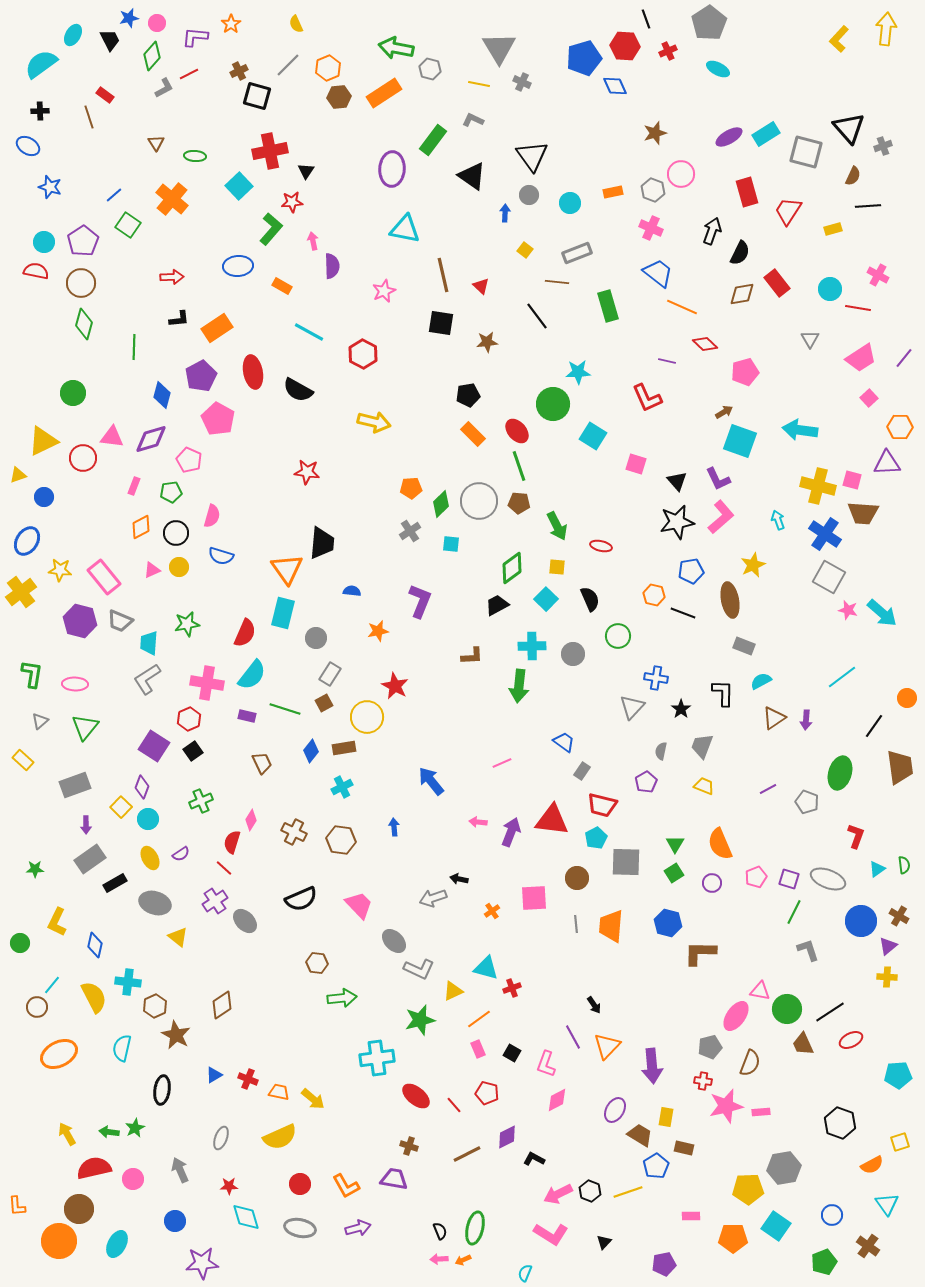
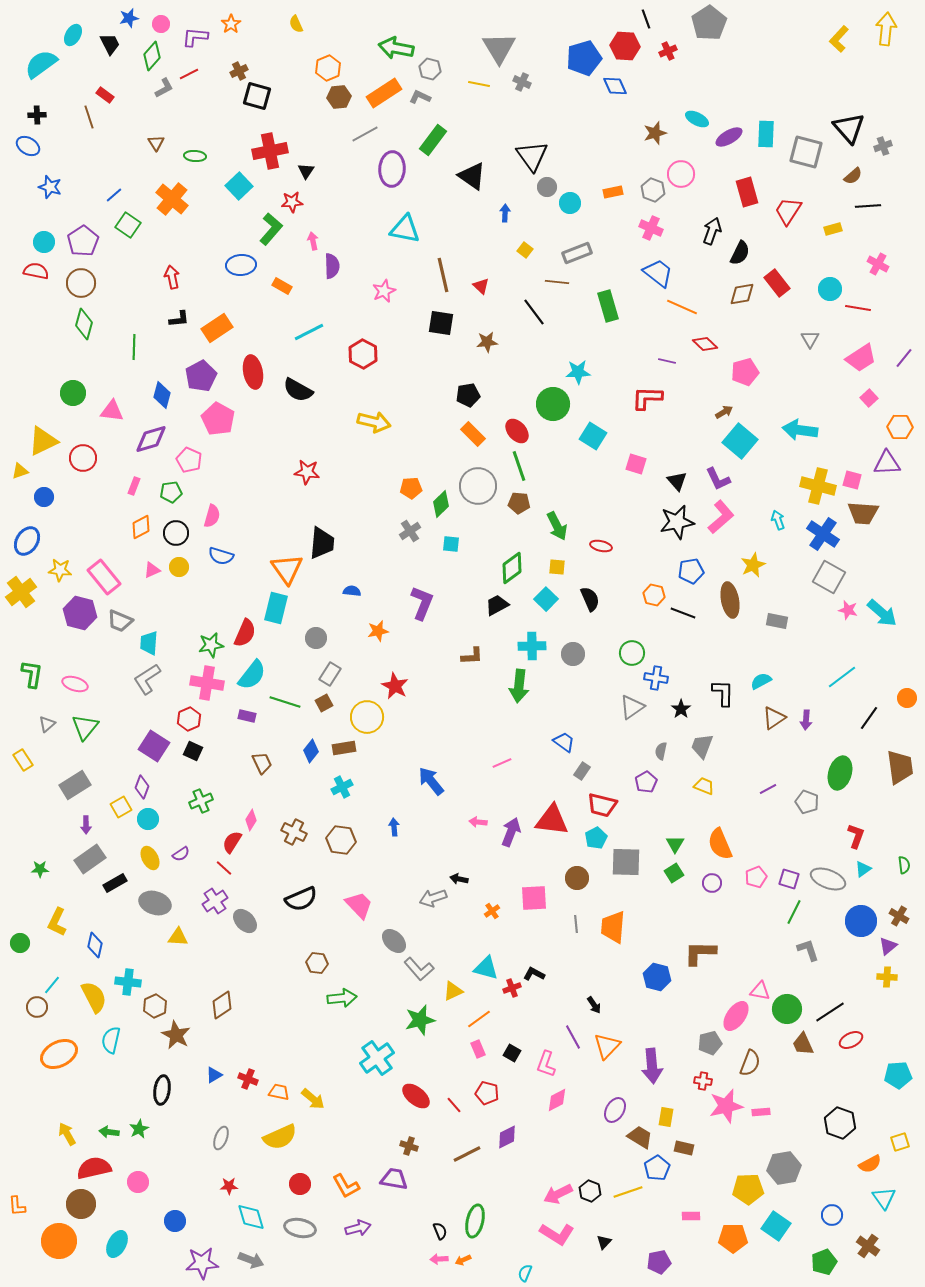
pink circle at (157, 23): moved 4 px right, 1 px down
black trapezoid at (110, 40): moved 4 px down
gray line at (288, 65): moved 77 px right, 69 px down; rotated 16 degrees clockwise
cyan ellipse at (718, 69): moved 21 px left, 50 px down
black cross at (40, 111): moved 3 px left, 4 px down
gray L-shape at (473, 120): moved 53 px left, 23 px up
cyan rectangle at (766, 134): rotated 56 degrees counterclockwise
brown semicircle at (853, 176): rotated 24 degrees clockwise
gray circle at (529, 195): moved 18 px right, 8 px up
blue ellipse at (238, 266): moved 3 px right, 1 px up
pink cross at (878, 275): moved 11 px up
red arrow at (172, 277): rotated 100 degrees counterclockwise
black line at (537, 316): moved 3 px left, 4 px up
cyan line at (309, 332): rotated 56 degrees counterclockwise
red L-shape at (647, 398): rotated 116 degrees clockwise
pink triangle at (112, 437): moved 26 px up
cyan square at (740, 441): rotated 20 degrees clockwise
yellow triangle at (18, 475): moved 2 px right, 4 px up
gray circle at (479, 501): moved 1 px left, 15 px up
blue cross at (825, 534): moved 2 px left
purple L-shape at (420, 601): moved 2 px right, 2 px down
cyan rectangle at (283, 613): moved 7 px left, 5 px up
purple hexagon at (80, 621): moved 8 px up
green star at (187, 624): moved 24 px right, 21 px down
green circle at (618, 636): moved 14 px right, 17 px down
gray rectangle at (744, 646): moved 33 px right, 25 px up; rotated 10 degrees counterclockwise
pink ellipse at (75, 684): rotated 15 degrees clockwise
gray triangle at (632, 707): rotated 12 degrees clockwise
green line at (285, 709): moved 7 px up
gray triangle at (40, 721): moved 7 px right, 3 px down
black line at (874, 726): moved 5 px left, 8 px up
black square at (193, 751): rotated 30 degrees counterclockwise
yellow rectangle at (23, 760): rotated 15 degrees clockwise
gray rectangle at (75, 785): rotated 12 degrees counterclockwise
yellow square at (121, 807): rotated 15 degrees clockwise
red semicircle at (232, 842): rotated 15 degrees clockwise
green star at (35, 869): moved 5 px right
cyan triangle at (877, 869): moved 14 px left
blue hexagon at (668, 923): moved 11 px left, 54 px down
orange trapezoid at (611, 926): moved 2 px right, 1 px down
yellow triangle at (178, 937): rotated 35 degrees counterclockwise
gray L-shape at (419, 969): rotated 24 degrees clockwise
gray pentagon at (710, 1047): moved 4 px up
cyan semicircle at (122, 1048): moved 11 px left, 8 px up
cyan cross at (377, 1058): rotated 28 degrees counterclockwise
green star at (135, 1128): moved 4 px right, 1 px down
brown trapezoid at (640, 1135): moved 2 px down
black L-shape at (534, 1159): moved 185 px up
orange semicircle at (872, 1165): moved 2 px left, 1 px up
blue pentagon at (656, 1166): moved 1 px right, 2 px down
gray arrow at (180, 1170): moved 71 px right, 90 px down; rotated 135 degrees clockwise
pink circle at (133, 1179): moved 5 px right, 3 px down
cyan triangle at (887, 1204): moved 3 px left, 6 px up
brown circle at (79, 1209): moved 2 px right, 5 px up
cyan diamond at (246, 1217): moved 5 px right
green ellipse at (475, 1228): moved 7 px up
pink L-shape at (551, 1234): moved 6 px right
purple pentagon at (664, 1264): moved 5 px left, 2 px up
